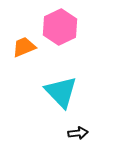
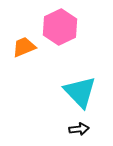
cyan triangle: moved 19 px right
black arrow: moved 1 px right, 4 px up
